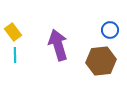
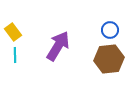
purple arrow: moved 1 px down; rotated 48 degrees clockwise
brown hexagon: moved 8 px right, 2 px up
